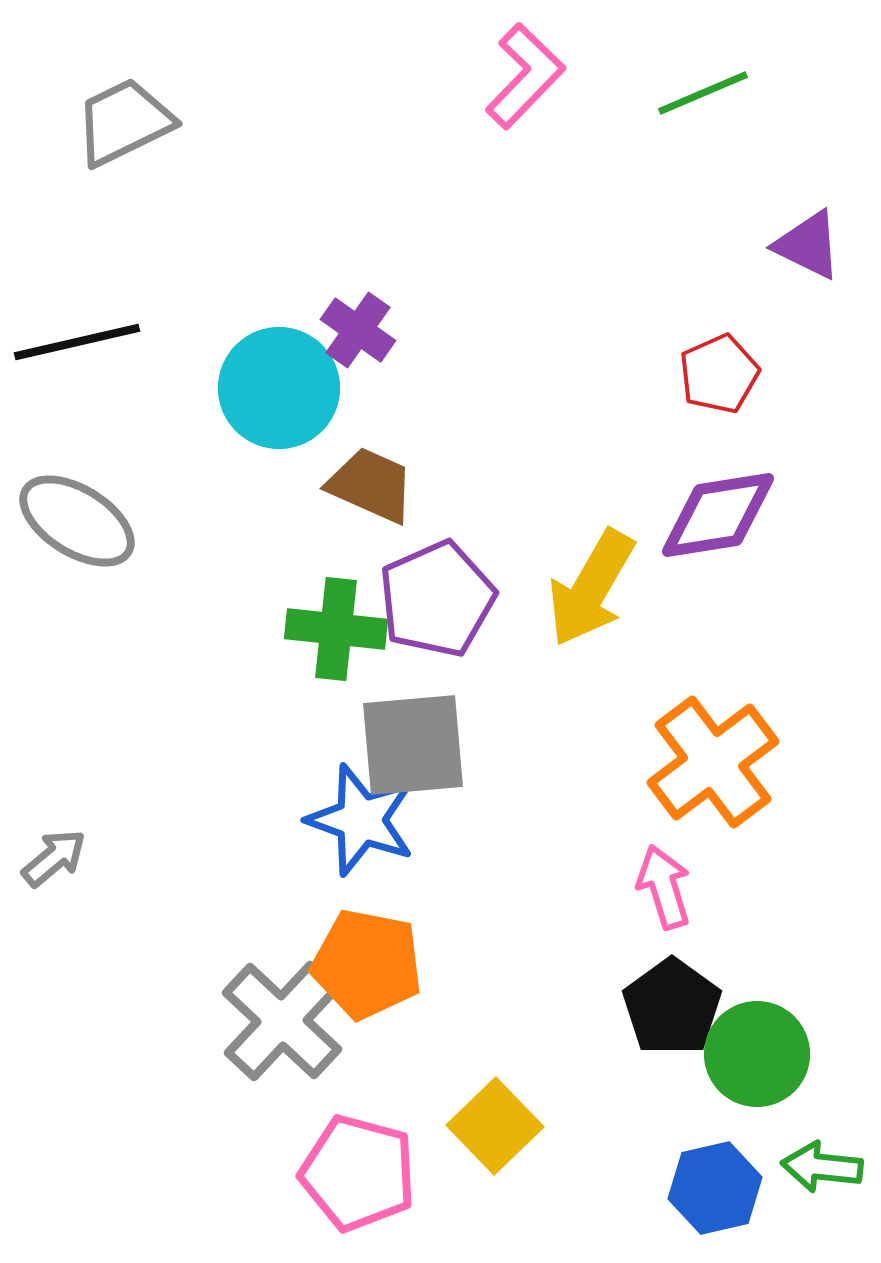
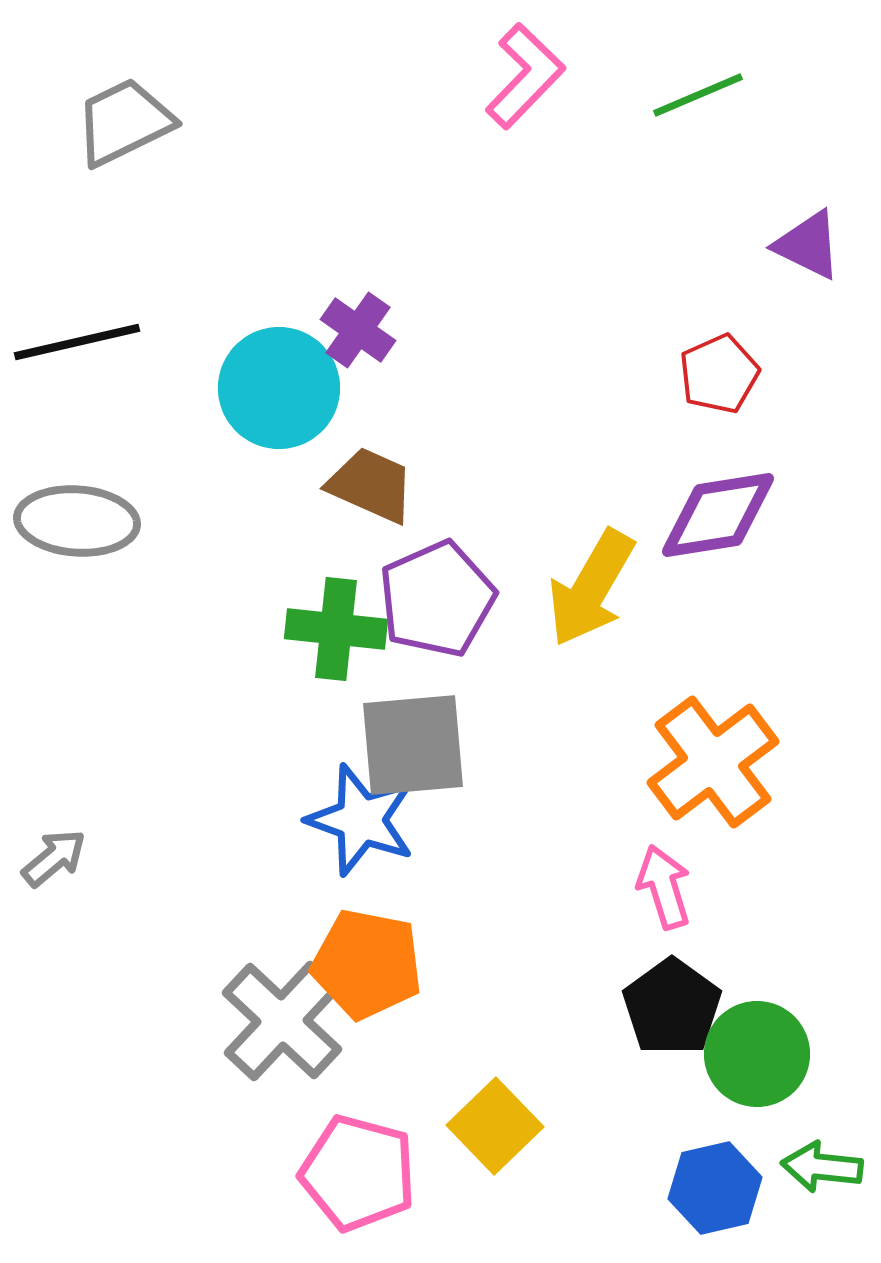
green line: moved 5 px left, 2 px down
gray ellipse: rotated 28 degrees counterclockwise
